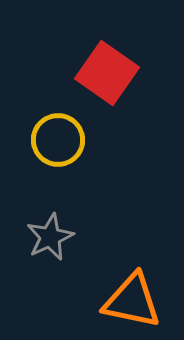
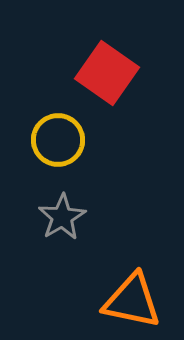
gray star: moved 12 px right, 20 px up; rotated 6 degrees counterclockwise
